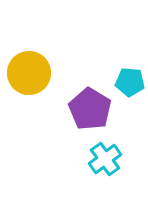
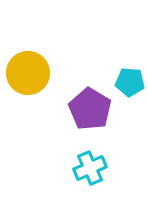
yellow circle: moved 1 px left
cyan cross: moved 15 px left, 9 px down; rotated 12 degrees clockwise
